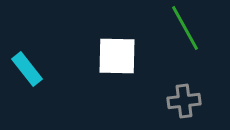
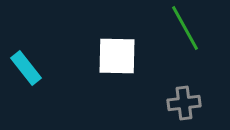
cyan rectangle: moved 1 px left, 1 px up
gray cross: moved 2 px down
